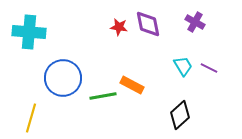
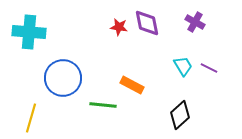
purple diamond: moved 1 px left, 1 px up
green line: moved 9 px down; rotated 16 degrees clockwise
